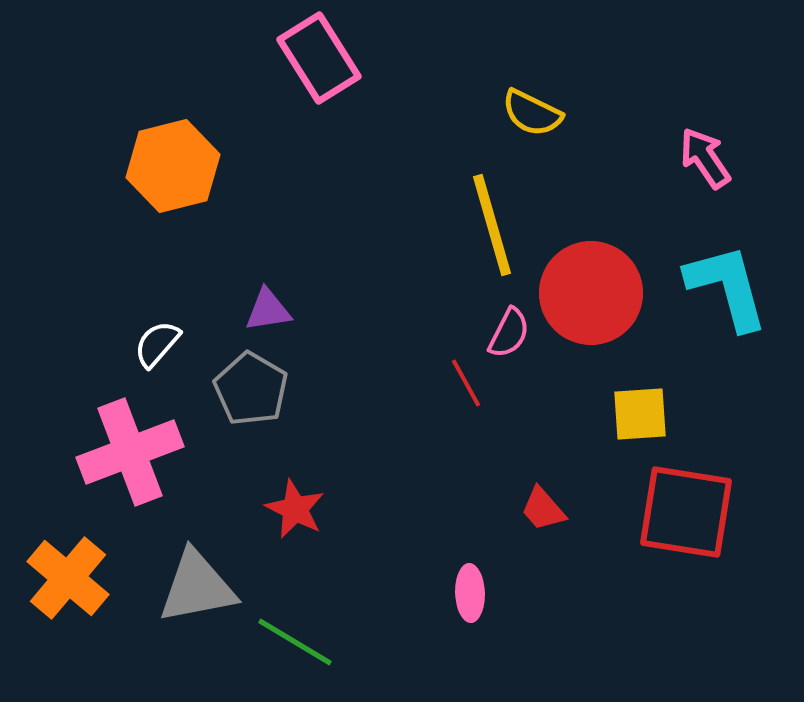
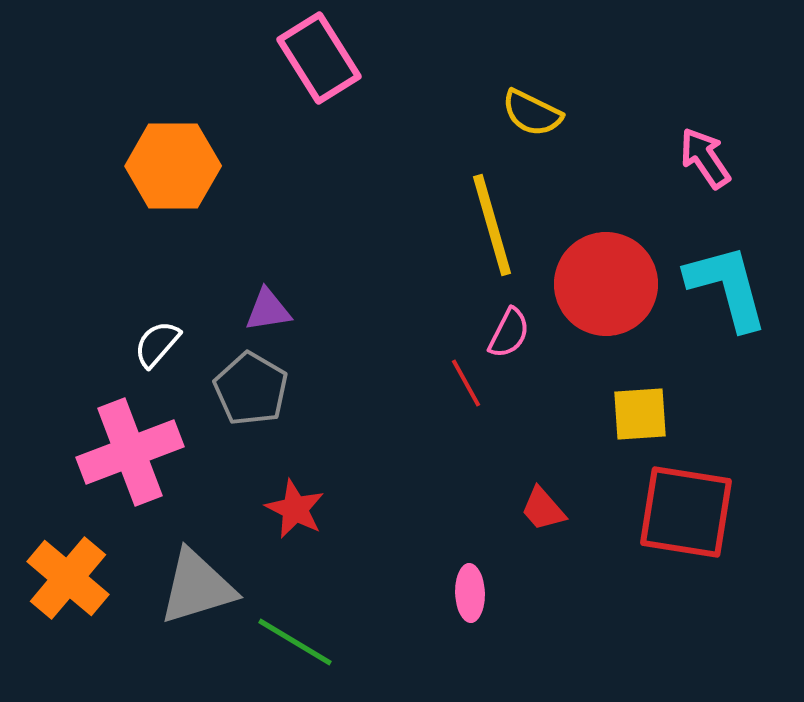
orange hexagon: rotated 14 degrees clockwise
red circle: moved 15 px right, 9 px up
gray triangle: rotated 6 degrees counterclockwise
